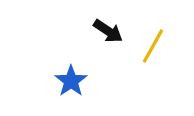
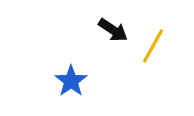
black arrow: moved 5 px right, 1 px up
